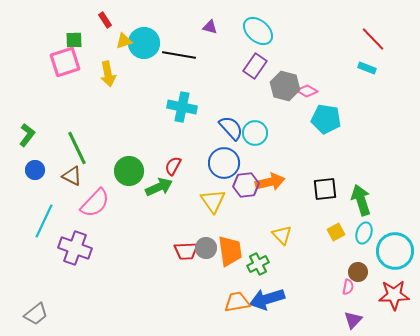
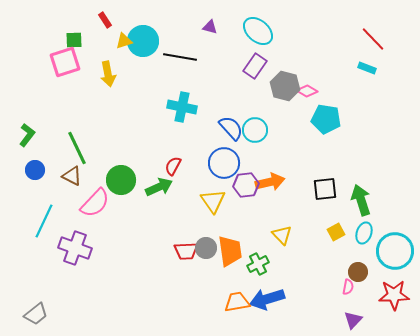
cyan circle at (144, 43): moved 1 px left, 2 px up
black line at (179, 55): moved 1 px right, 2 px down
cyan circle at (255, 133): moved 3 px up
green circle at (129, 171): moved 8 px left, 9 px down
